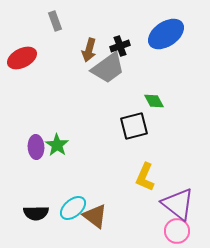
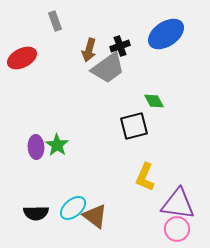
purple triangle: rotated 30 degrees counterclockwise
pink circle: moved 2 px up
